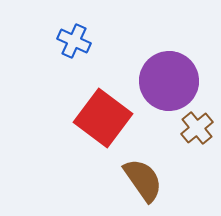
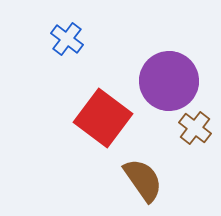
blue cross: moved 7 px left, 2 px up; rotated 12 degrees clockwise
brown cross: moved 2 px left; rotated 12 degrees counterclockwise
